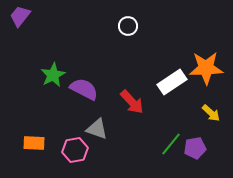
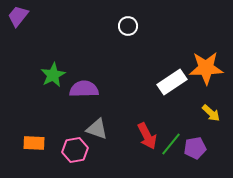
purple trapezoid: moved 2 px left
purple semicircle: rotated 28 degrees counterclockwise
red arrow: moved 15 px right, 34 px down; rotated 16 degrees clockwise
